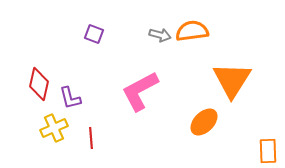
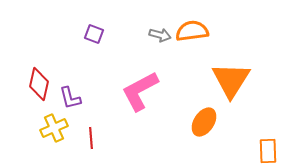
orange triangle: moved 1 px left
orange ellipse: rotated 12 degrees counterclockwise
